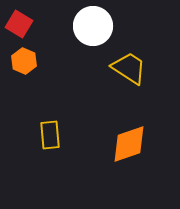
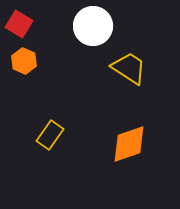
yellow rectangle: rotated 40 degrees clockwise
